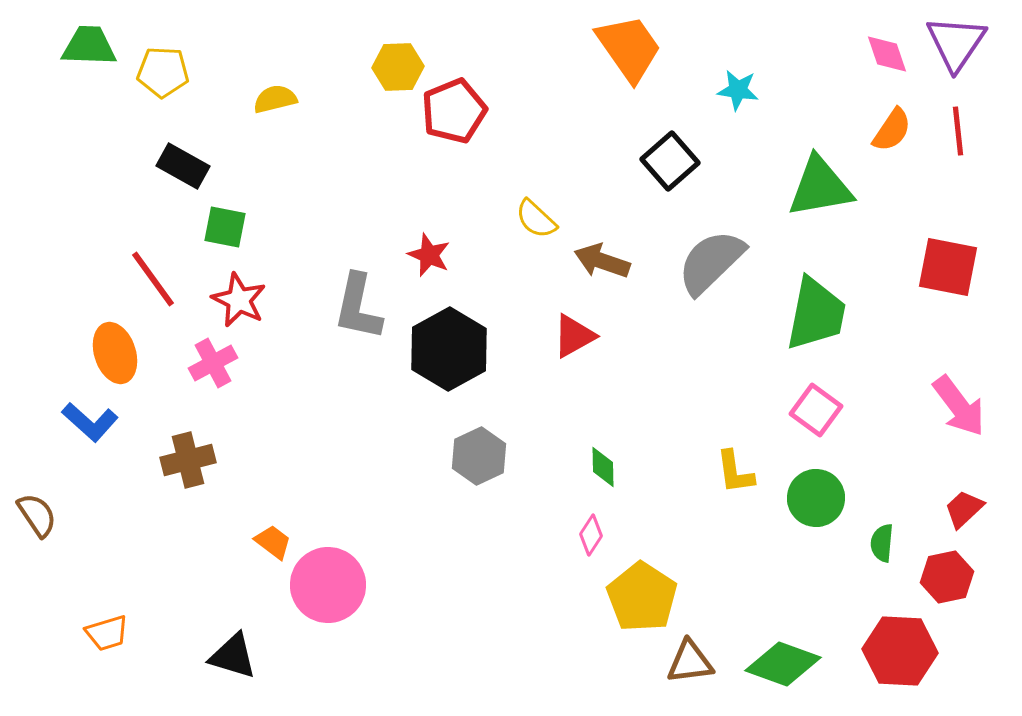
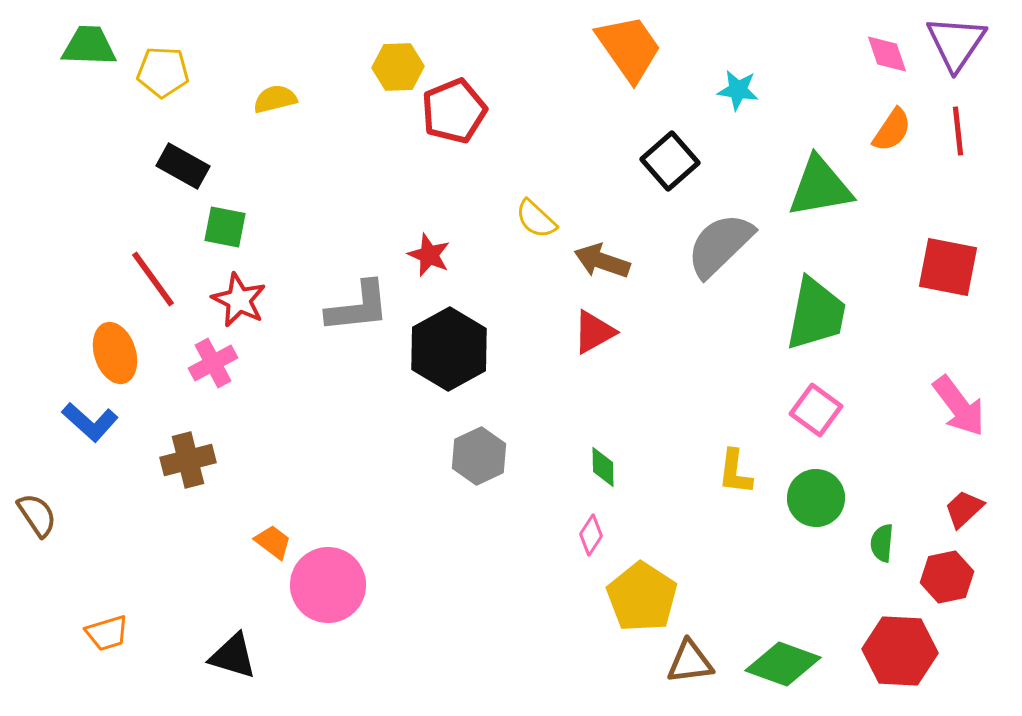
gray semicircle at (711, 262): moved 9 px right, 17 px up
gray L-shape at (358, 307): rotated 108 degrees counterclockwise
red triangle at (574, 336): moved 20 px right, 4 px up
yellow L-shape at (735, 472): rotated 15 degrees clockwise
